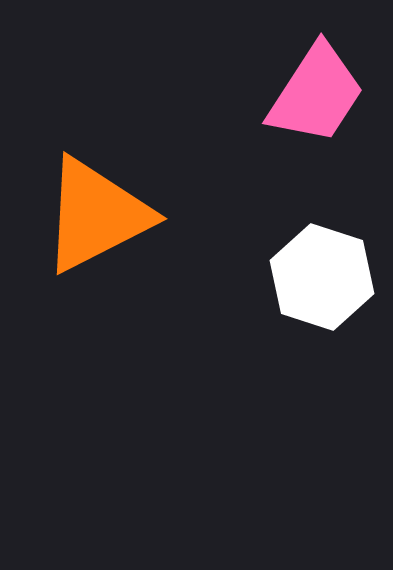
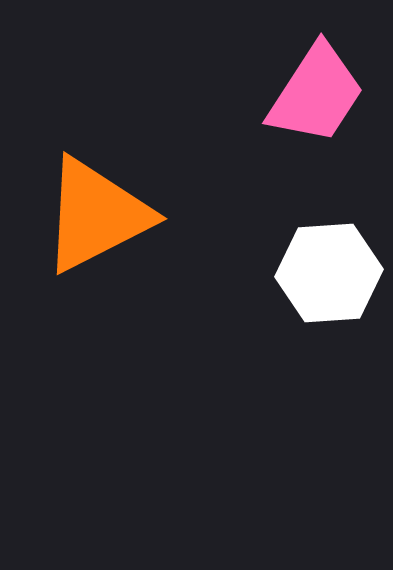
white hexagon: moved 7 px right, 4 px up; rotated 22 degrees counterclockwise
